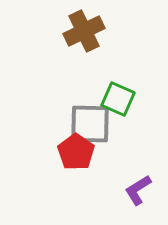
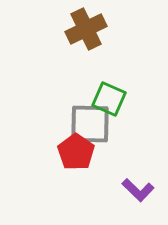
brown cross: moved 2 px right, 2 px up
green square: moved 9 px left
purple L-shape: rotated 104 degrees counterclockwise
